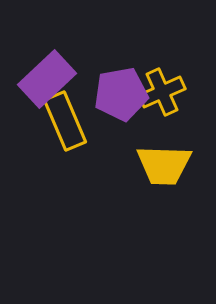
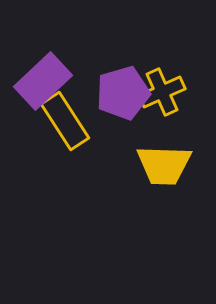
purple rectangle: moved 4 px left, 2 px down
purple pentagon: moved 2 px right, 1 px up; rotated 6 degrees counterclockwise
yellow rectangle: rotated 10 degrees counterclockwise
